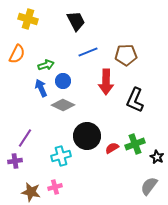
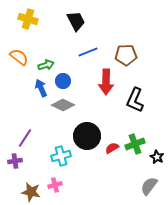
orange semicircle: moved 2 px right, 3 px down; rotated 78 degrees counterclockwise
pink cross: moved 2 px up
